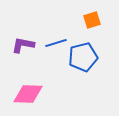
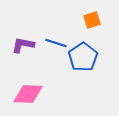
blue line: rotated 35 degrees clockwise
blue pentagon: rotated 20 degrees counterclockwise
